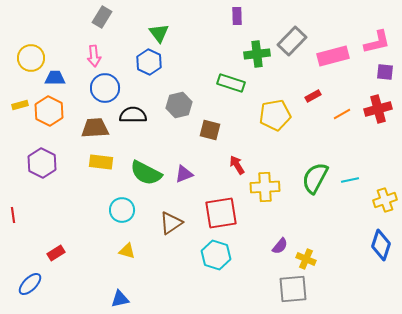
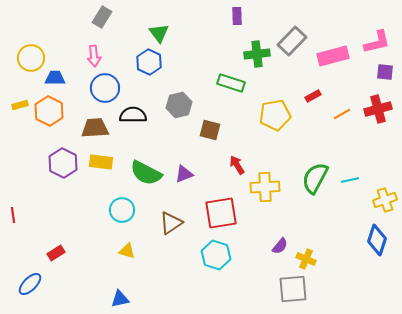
purple hexagon at (42, 163): moved 21 px right
blue diamond at (381, 245): moved 4 px left, 5 px up
